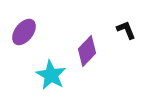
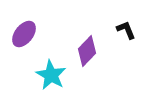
purple ellipse: moved 2 px down
